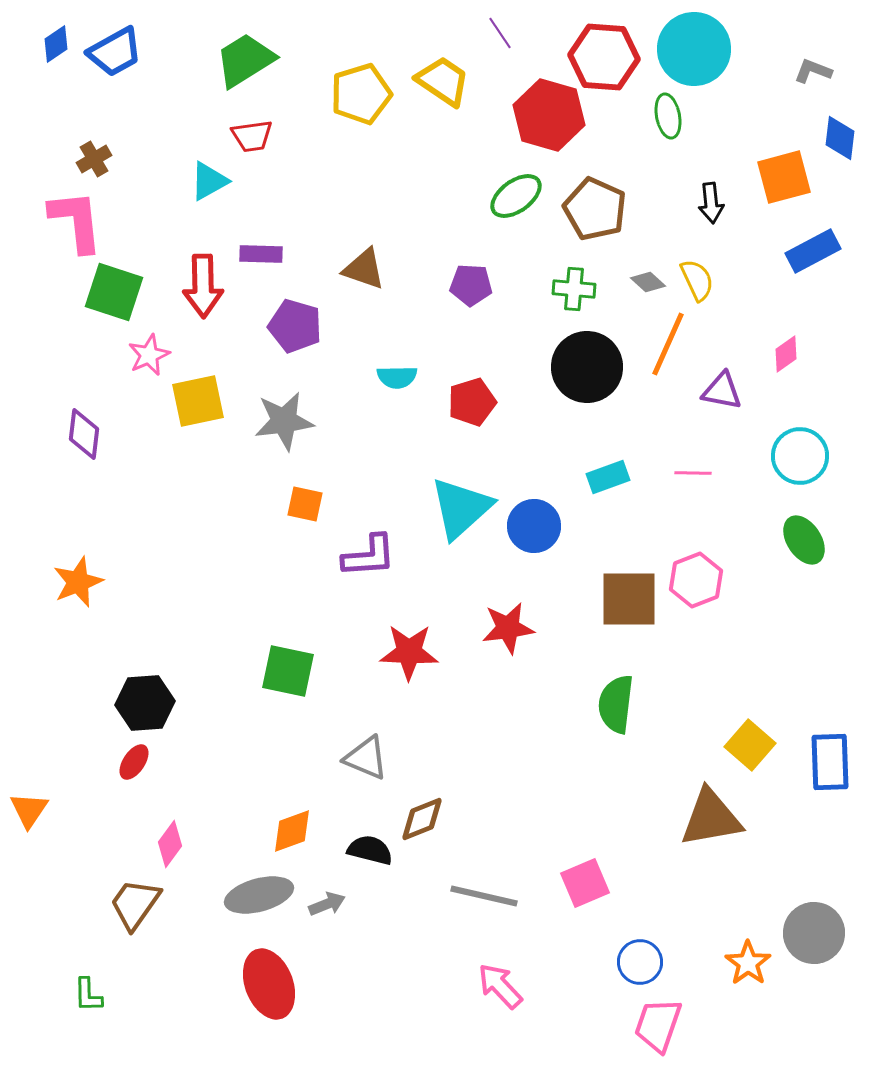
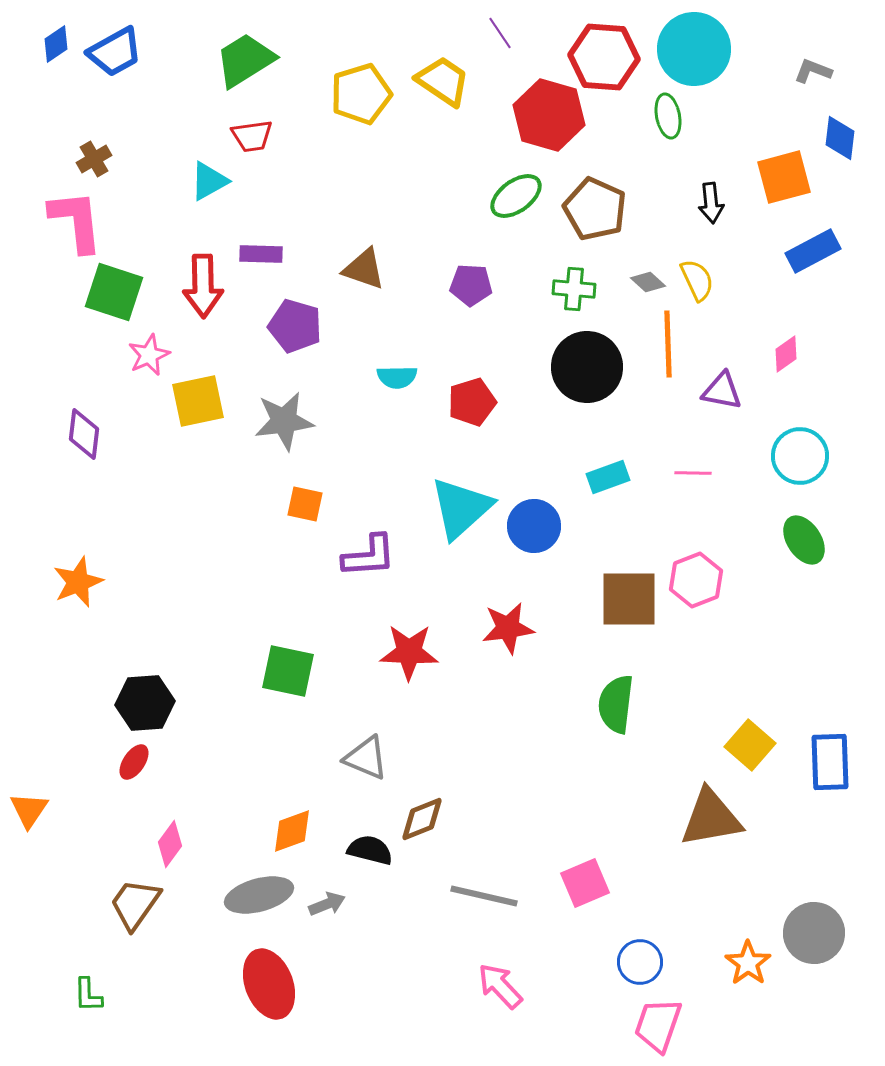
orange line at (668, 344): rotated 26 degrees counterclockwise
